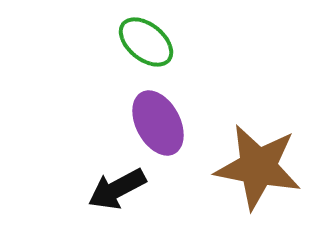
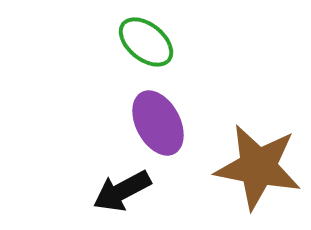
black arrow: moved 5 px right, 2 px down
